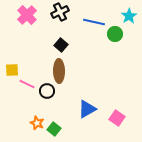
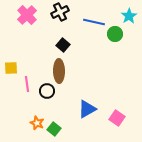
black square: moved 2 px right
yellow square: moved 1 px left, 2 px up
pink line: rotated 56 degrees clockwise
